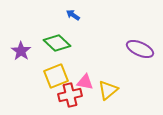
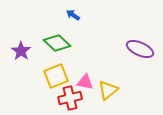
red cross: moved 3 px down
